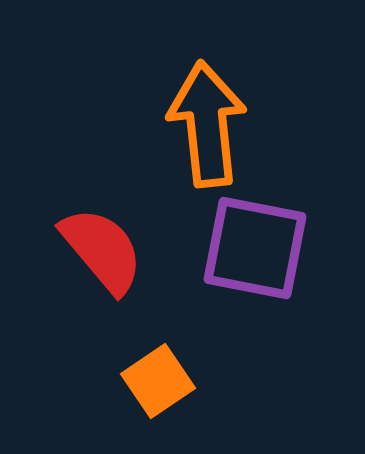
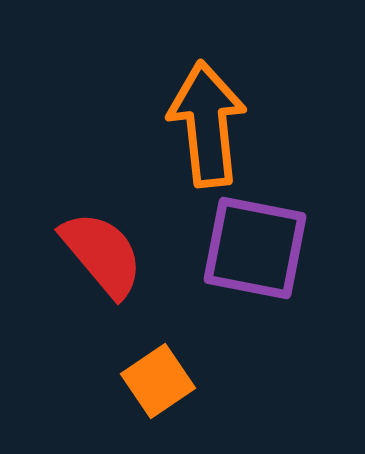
red semicircle: moved 4 px down
